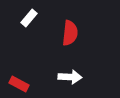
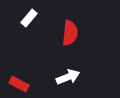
white arrow: moved 2 px left; rotated 25 degrees counterclockwise
